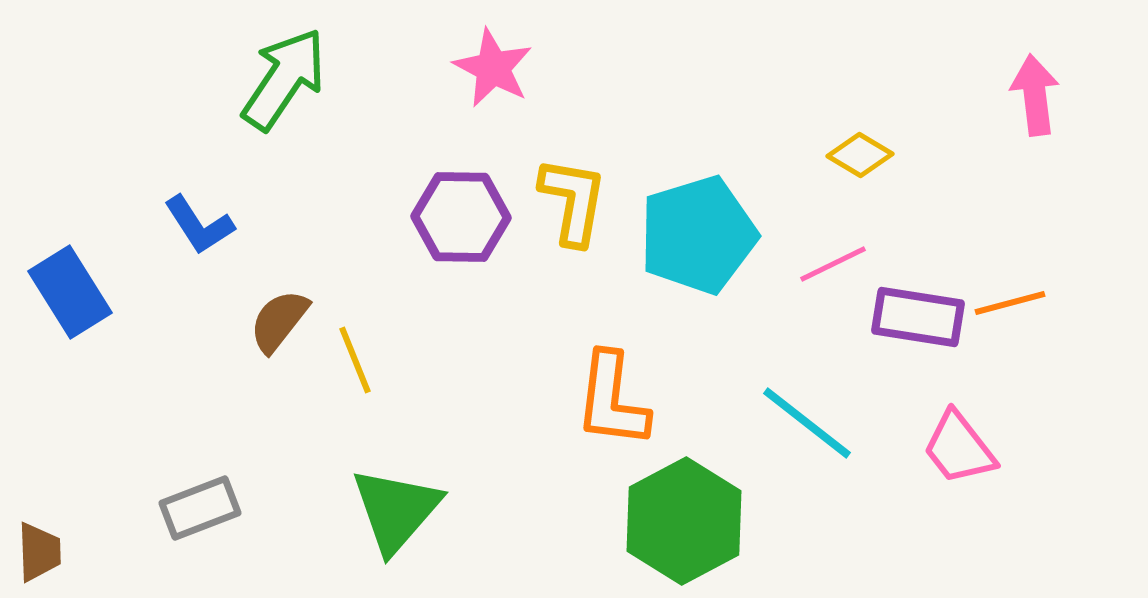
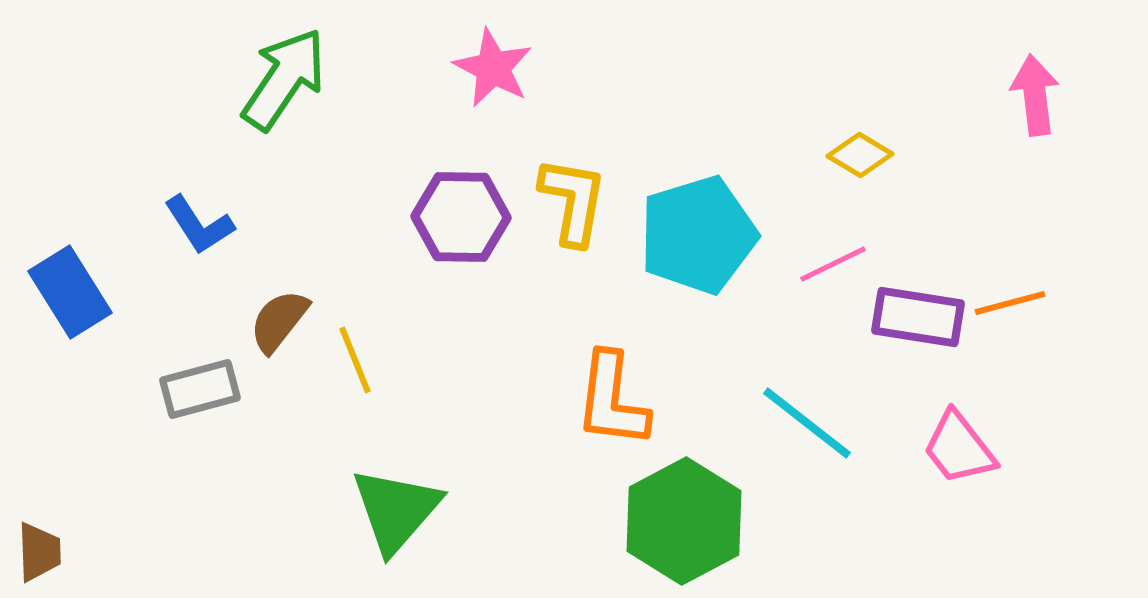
gray rectangle: moved 119 px up; rotated 6 degrees clockwise
